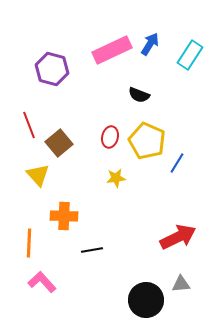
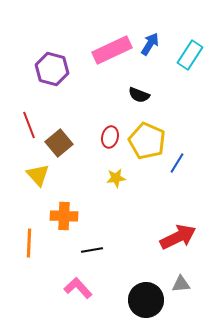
pink L-shape: moved 36 px right, 6 px down
